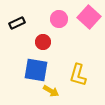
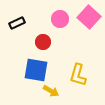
pink circle: moved 1 px right
